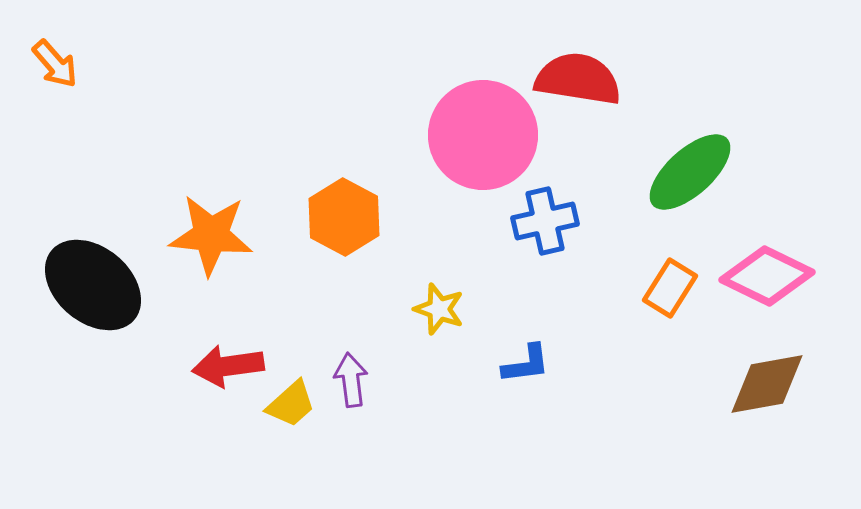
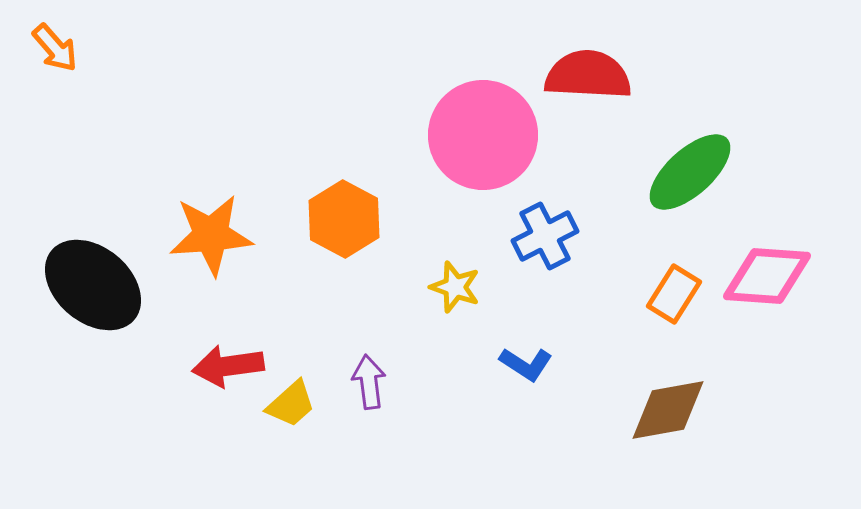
orange arrow: moved 16 px up
red semicircle: moved 10 px right, 4 px up; rotated 6 degrees counterclockwise
orange hexagon: moved 2 px down
blue cross: moved 15 px down; rotated 14 degrees counterclockwise
orange star: rotated 10 degrees counterclockwise
pink diamond: rotated 22 degrees counterclockwise
orange rectangle: moved 4 px right, 6 px down
yellow star: moved 16 px right, 22 px up
blue L-shape: rotated 40 degrees clockwise
purple arrow: moved 18 px right, 2 px down
brown diamond: moved 99 px left, 26 px down
